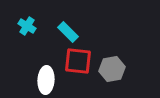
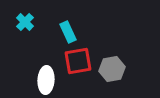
cyan cross: moved 2 px left, 4 px up; rotated 12 degrees clockwise
cyan rectangle: rotated 20 degrees clockwise
red square: rotated 16 degrees counterclockwise
